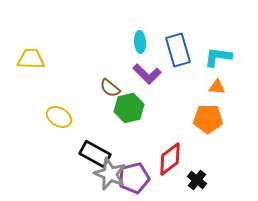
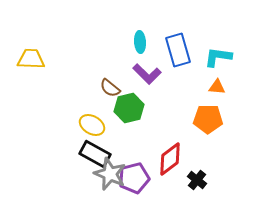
yellow ellipse: moved 33 px right, 8 px down
